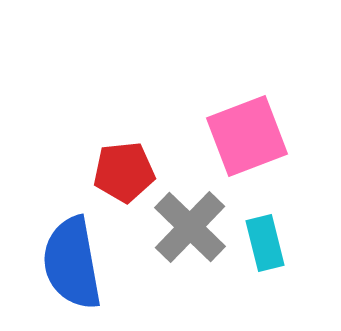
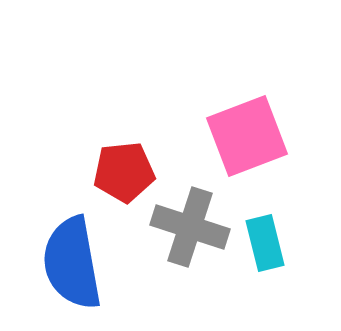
gray cross: rotated 26 degrees counterclockwise
